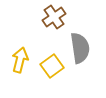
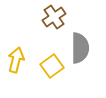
gray semicircle: rotated 8 degrees clockwise
yellow arrow: moved 4 px left
